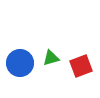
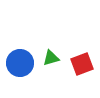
red square: moved 1 px right, 2 px up
